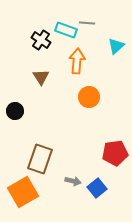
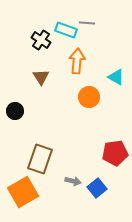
cyan triangle: moved 31 px down; rotated 48 degrees counterclockwise
